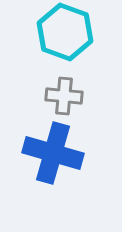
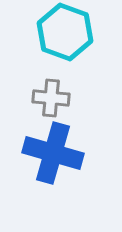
gray cross: moved 13 px left, 2 px down
